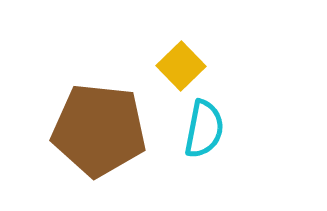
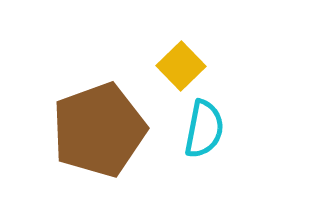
brown pentagon: rotated 26 degrees counterclockwise
